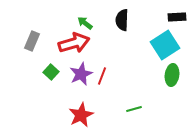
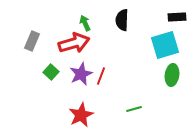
green arrow: rotated 28 degrees clockwise
cyan square: rotated 16 degrees clockwise
red line: moved 1 px left
